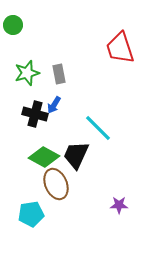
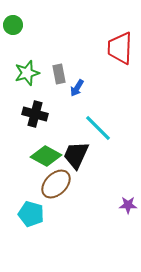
red trapezoid: rotated 20 degrees clockwise
blue arrow: moved 23 px right, 17 px up
green diamond: moved 2 px right, 1 px up
brown ellipse: rotated 68 degrees clockwise
purple star: moved 9 px right
cyan pentagon: rotated 25 degrees clockwise
